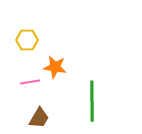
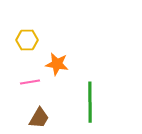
orange star: moved 2 px right, 3 px up
green line: moved 2 px left, 1 px down
